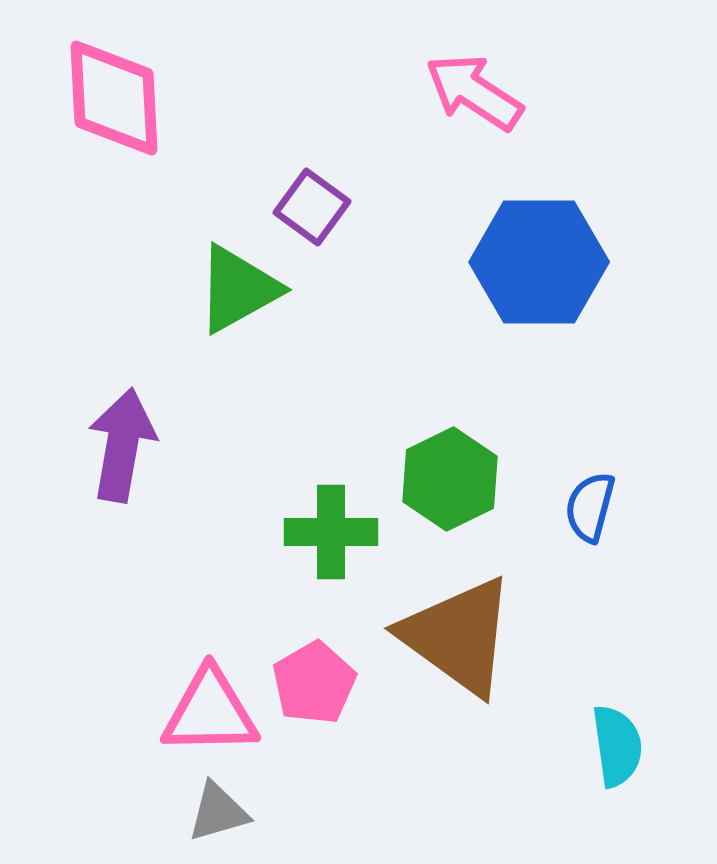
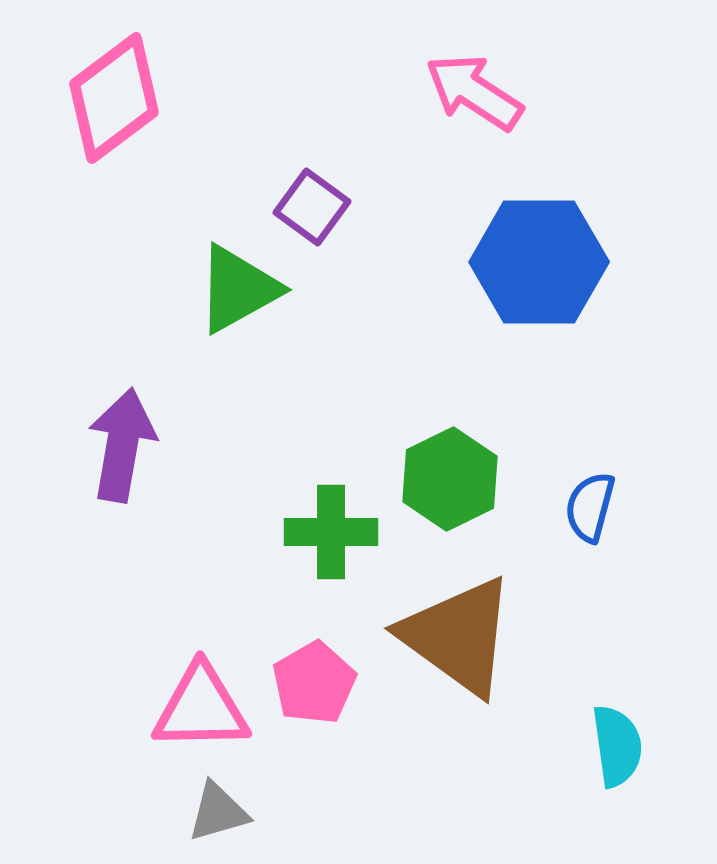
pink diamond: rotated 56 degrees clockwise
pink triangle: moved 9 px left, 4 px up
